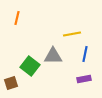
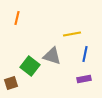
gray triangle: moved 1 px left; rotated 18 degrees clockwise
